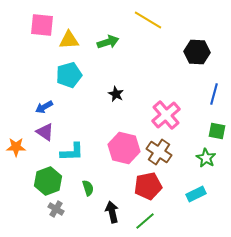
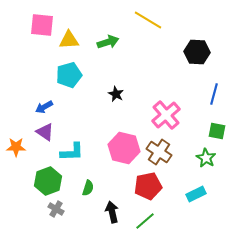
green semicircle: rotated 35 degrees clockwise
